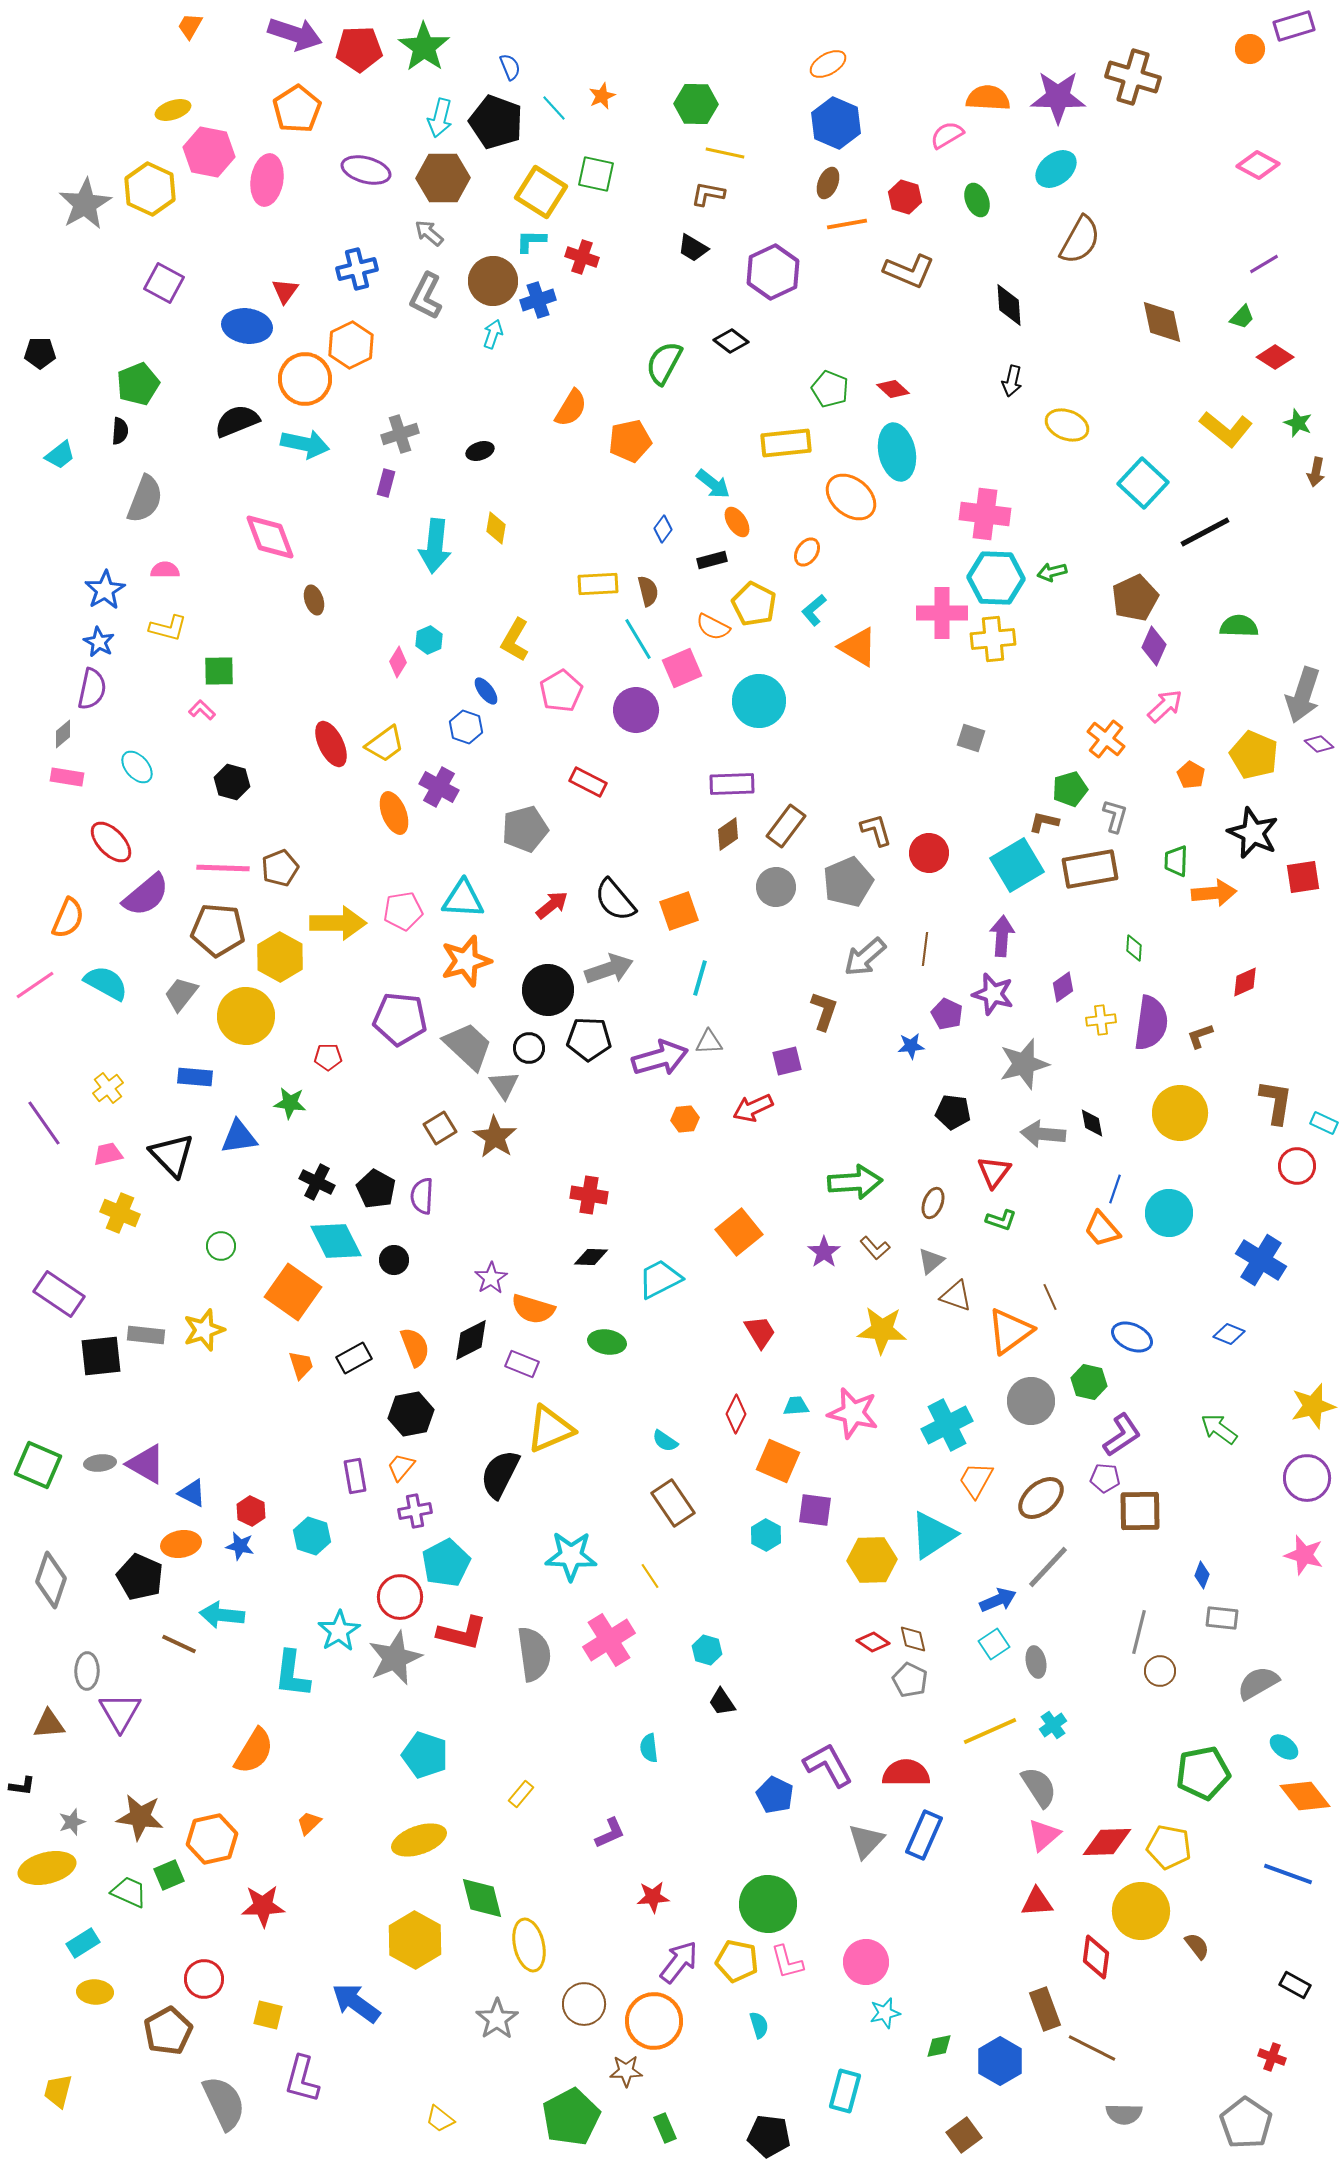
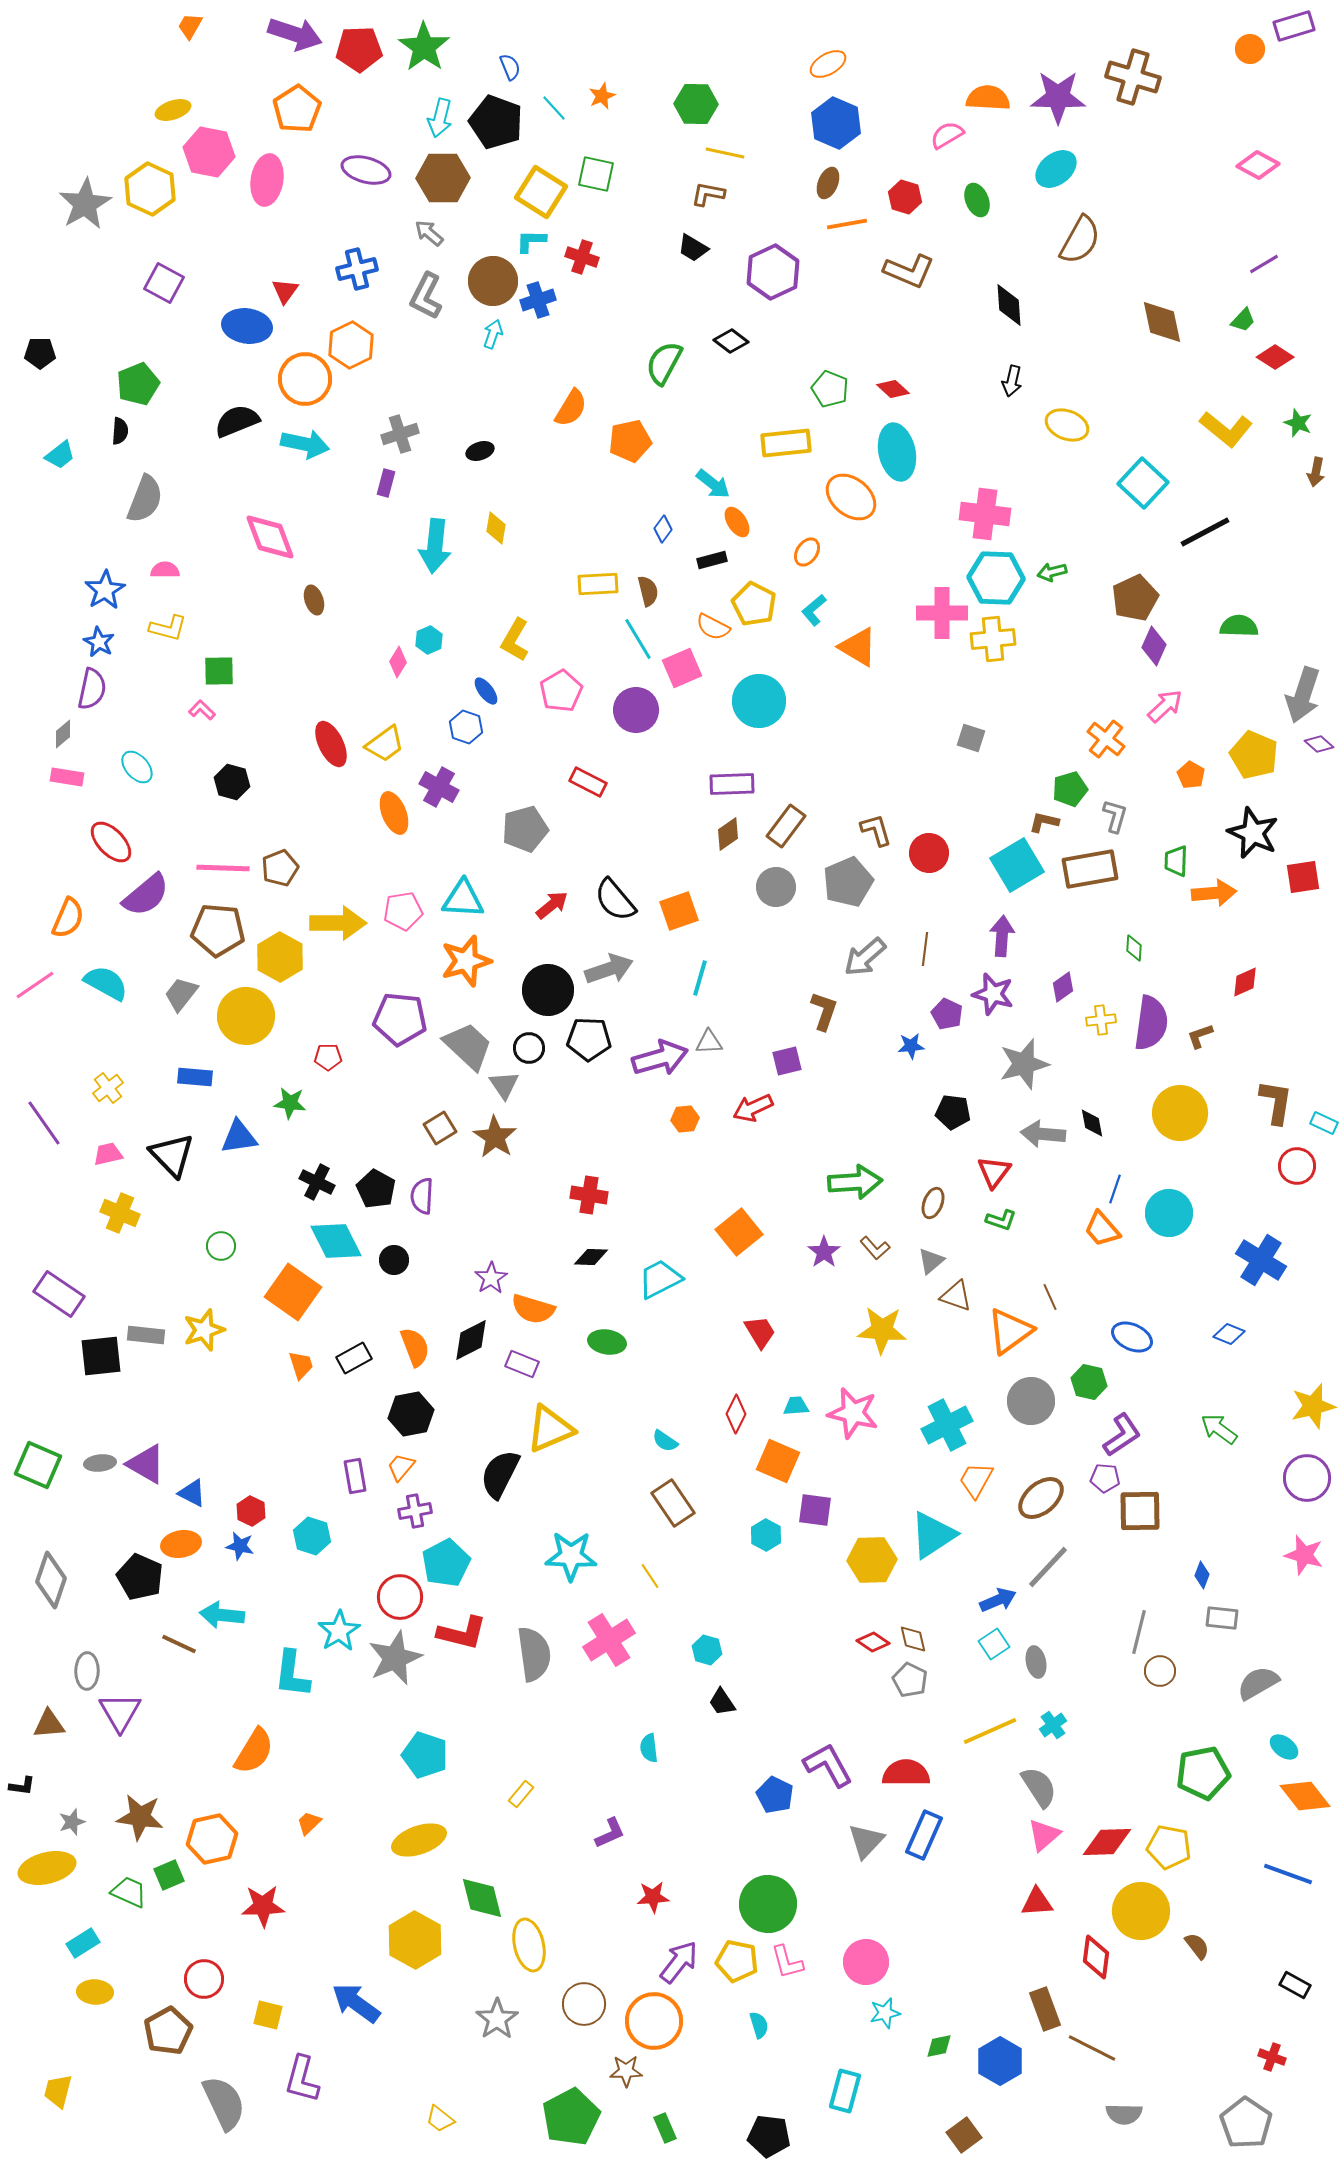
green trapezoid at (1242, 317): moved 1 px right, 3 px down
